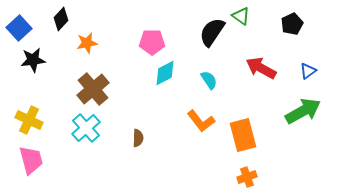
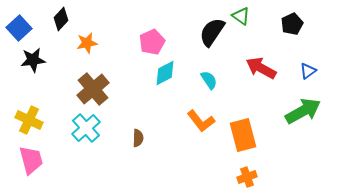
pink pentagon: rotated 25 degrees counterclockwise
